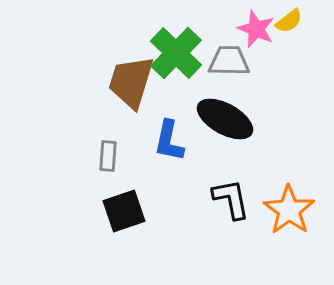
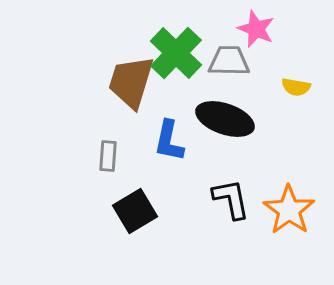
yellow semicircle: moved 7 px right, 66 px down; rotated 48 degrees clockwise
black ellipse: rotated 10 degrees counterclockwise
black square: moved 11 px right; rotated 12 degrees counterclockwise
